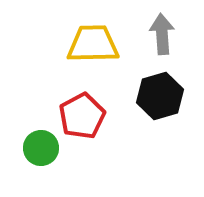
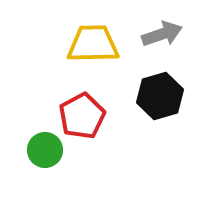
gray arrow: rotated 75 degrees clockwise
green circle: moved 4 px right, 2 px down
